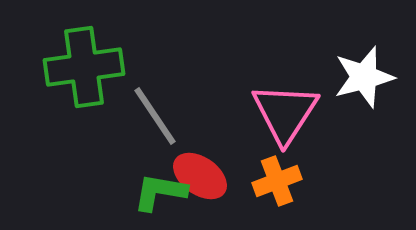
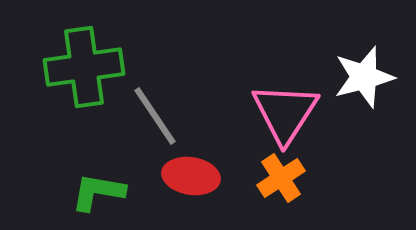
red ellipse: moved 9 px left; rotated 26 degrees counterclockwise
orange cross: moved 4 px right, 3 px up; rotated 12 degrees counterclockwise
green L-shape: moved 62 px left
